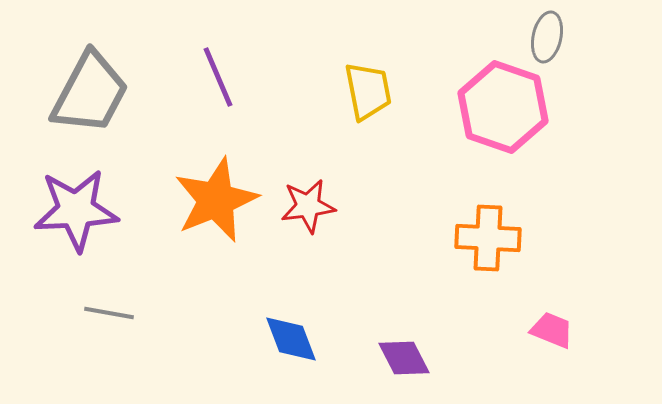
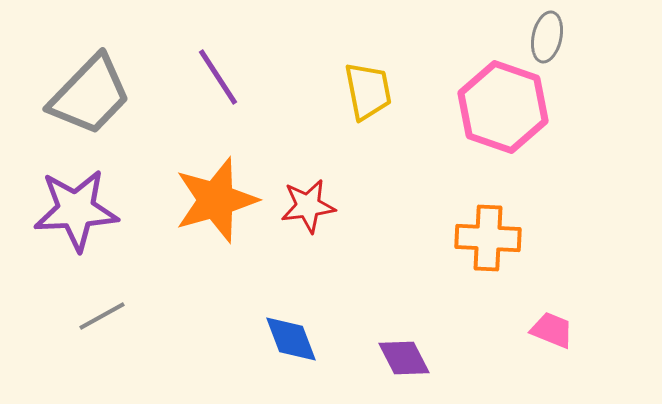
purple line: rotated 10 degrees counterclockwise
gray trapezoid: moved 2 px down; rotated 16 degrees clockwise
orange star: rotated 6 degrees clockwise
gray line: moved 7 px left, 3 px down; rotated 39 degrees counterclockwise
